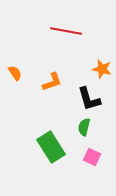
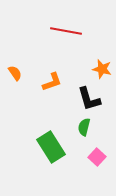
pink square: moved 5 px right; rotated 18 degrees clockwise
